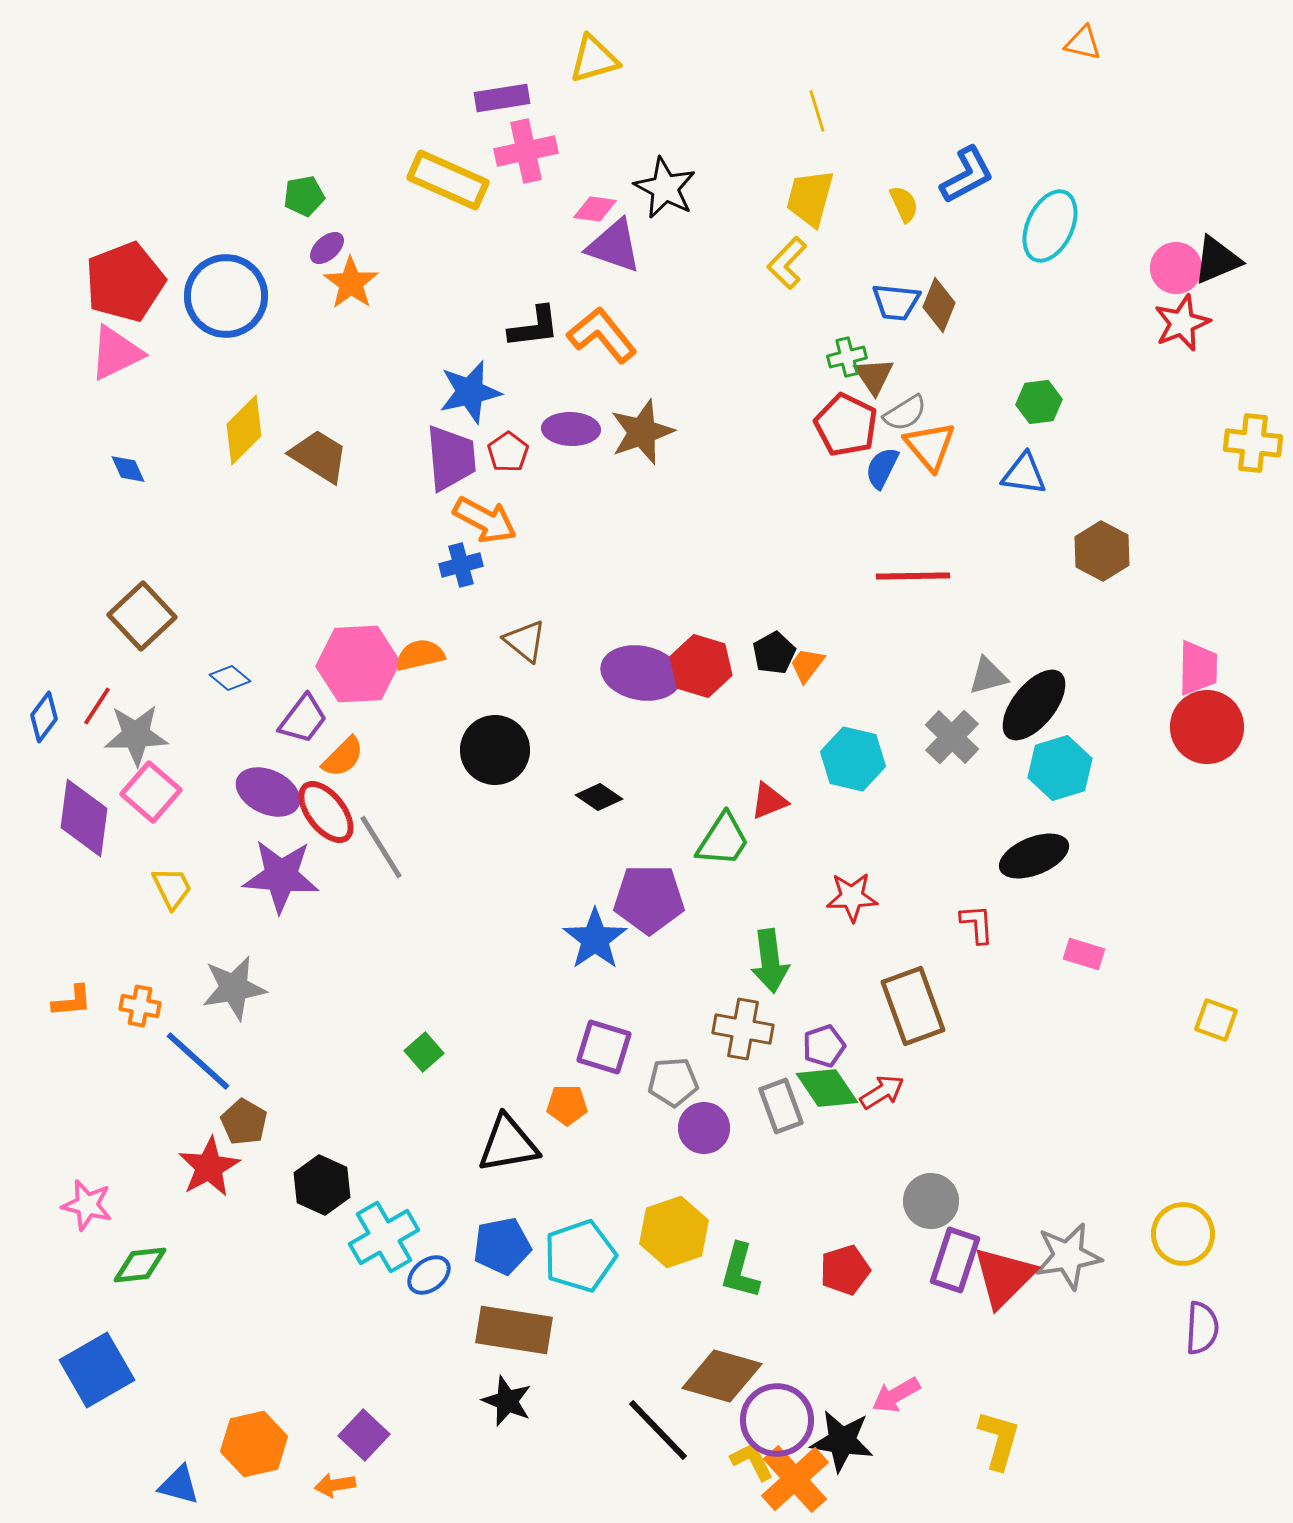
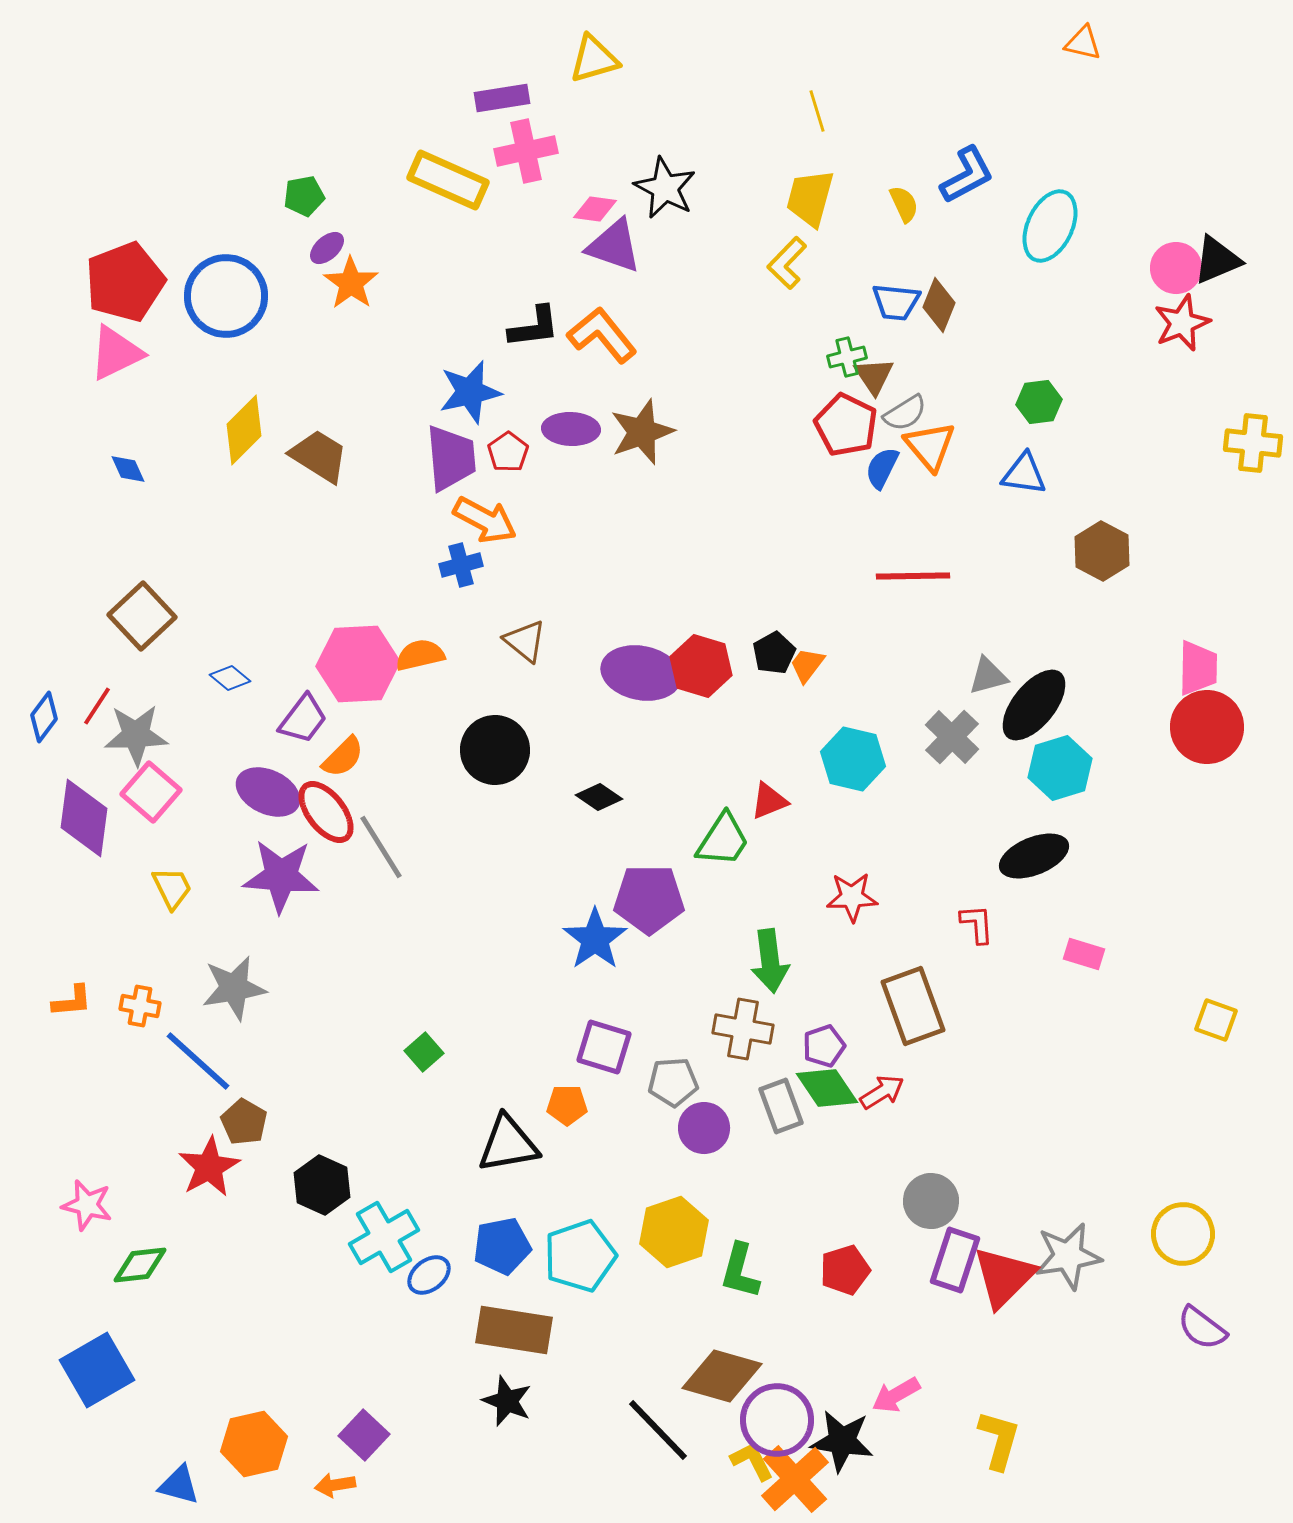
purple semicircle at (1202, 1328): rotated 124 degrees clockwise
